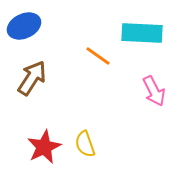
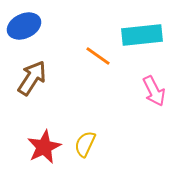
cyan rectangle: moved 2 px down; rotated 9 degrees counterclockwise
yellow semicircle: rotated 44 degrees clockwise
